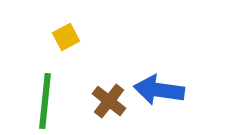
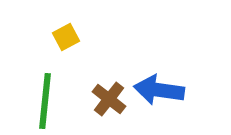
brown cross: moved 2 px up
